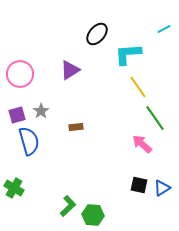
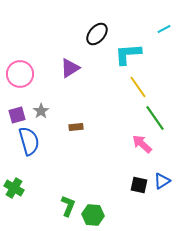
purple triangle: moved 2 px up
blue triangle: moved 7 px up
green L-shape: rotated 25 degrees counterclockwise
